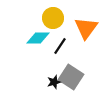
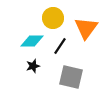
cyan diamond: moved 6 px left, 3 px down
gray square: rotated 20 degrees counterclockwise
black star: moved 21 px left, 16 px up
